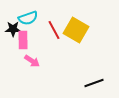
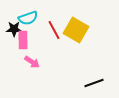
black star: moved 1 px right
pink arrow: moved 1 px down
